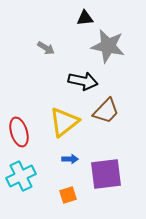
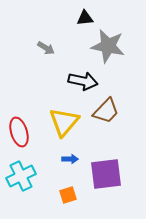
yellow triangle: rotated 12 degrees counterclockwise
